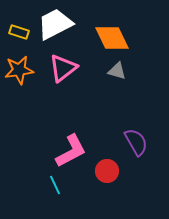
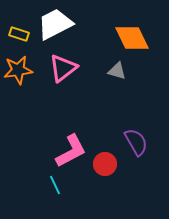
yellow rectangle: moved 2 px down
orange diamond: moved 20 px right
orange star: moved 1 px left
red circle: moved 2 px left, 7 px up
